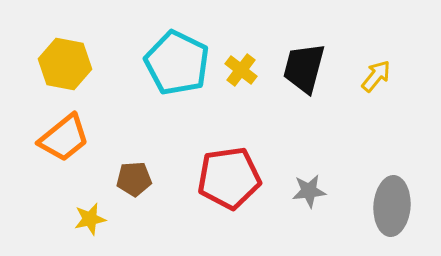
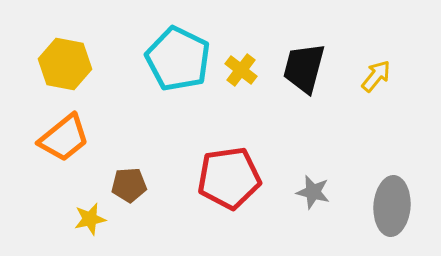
cyan pentagon: moved 1 px right, 4 px up
brown pentagon: moved 5 px left, 6 px down
gray star: moved 4 px right, 1 px down; rotated 20 degrees clockwise
